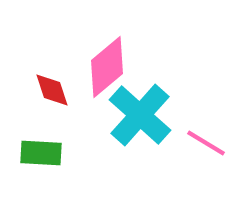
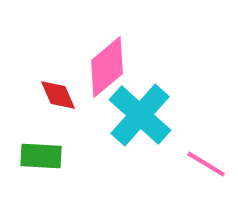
red diamond: moved 6 px right, 5 px down; rotated 6 degrees counterclockwise
pink line: moved 21 px down
green rectangle: moved 3 px down
